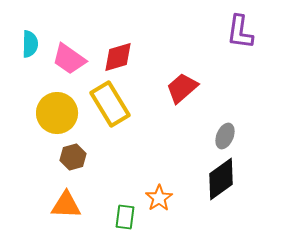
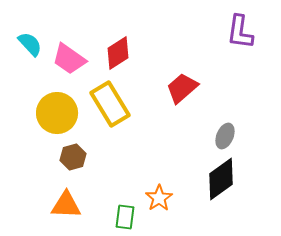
cyan semicircle: rotated 44 degrees counterclockwise
red diamond: moved 4 px up; rotated 16 degrees counterclockwise
